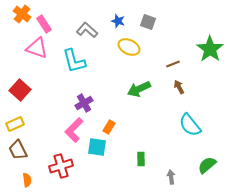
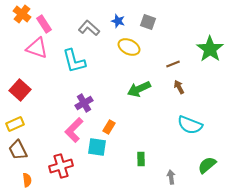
gray L-shape: moved 2 px right, 2 px up
cyan semicircle: rotated 30 degrees counterclockwise
